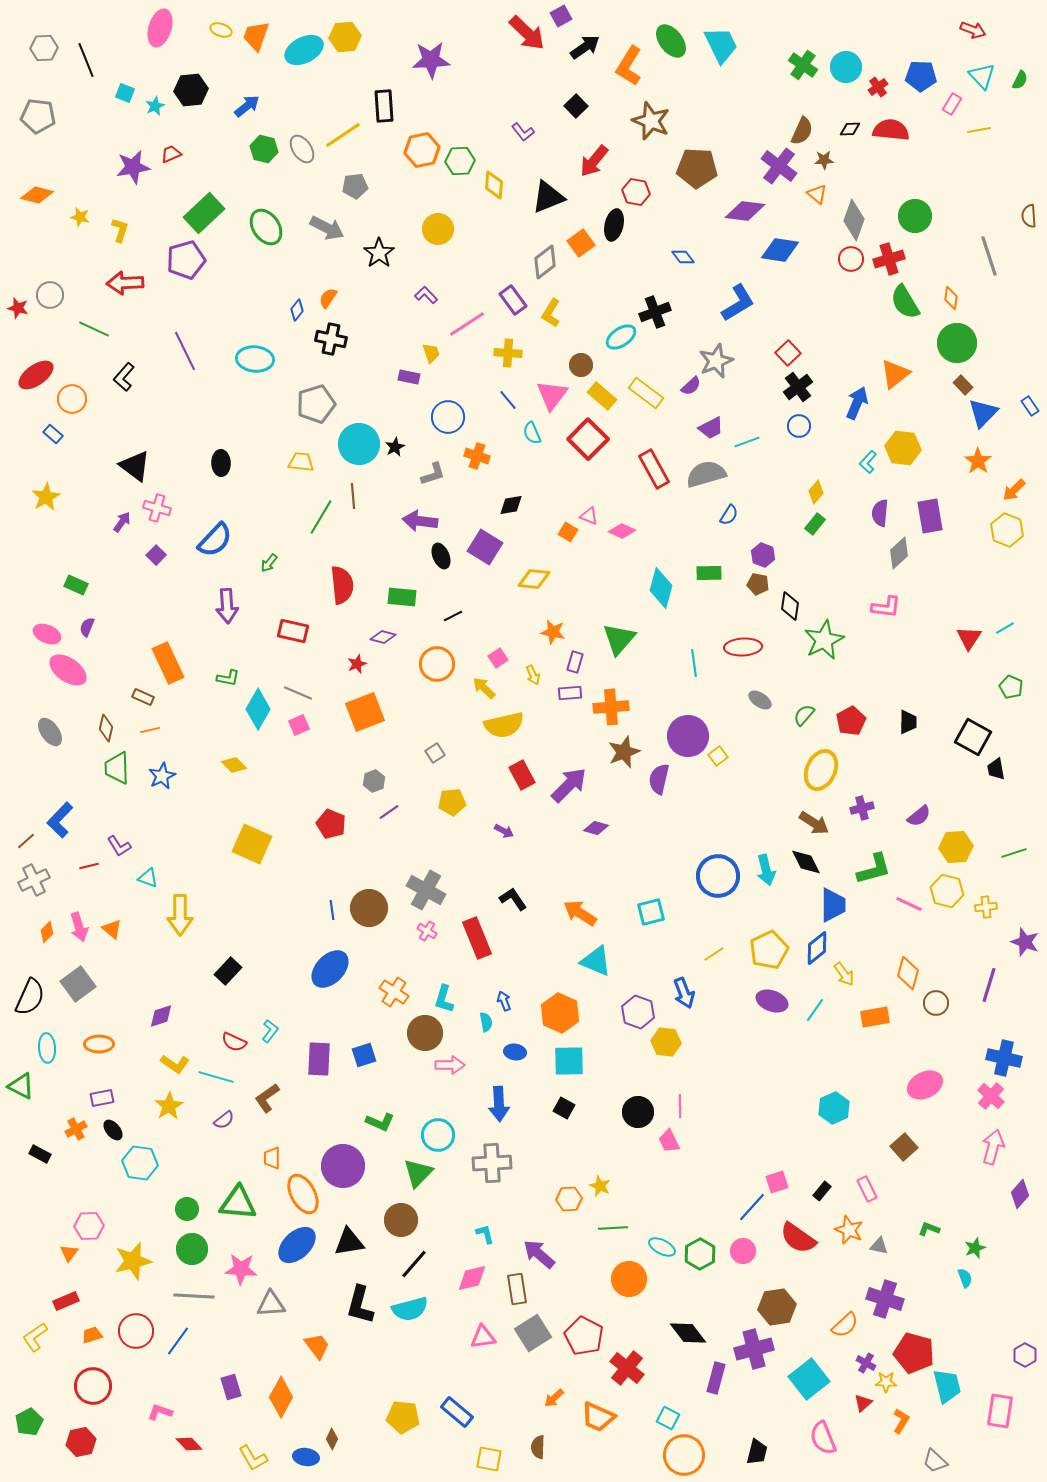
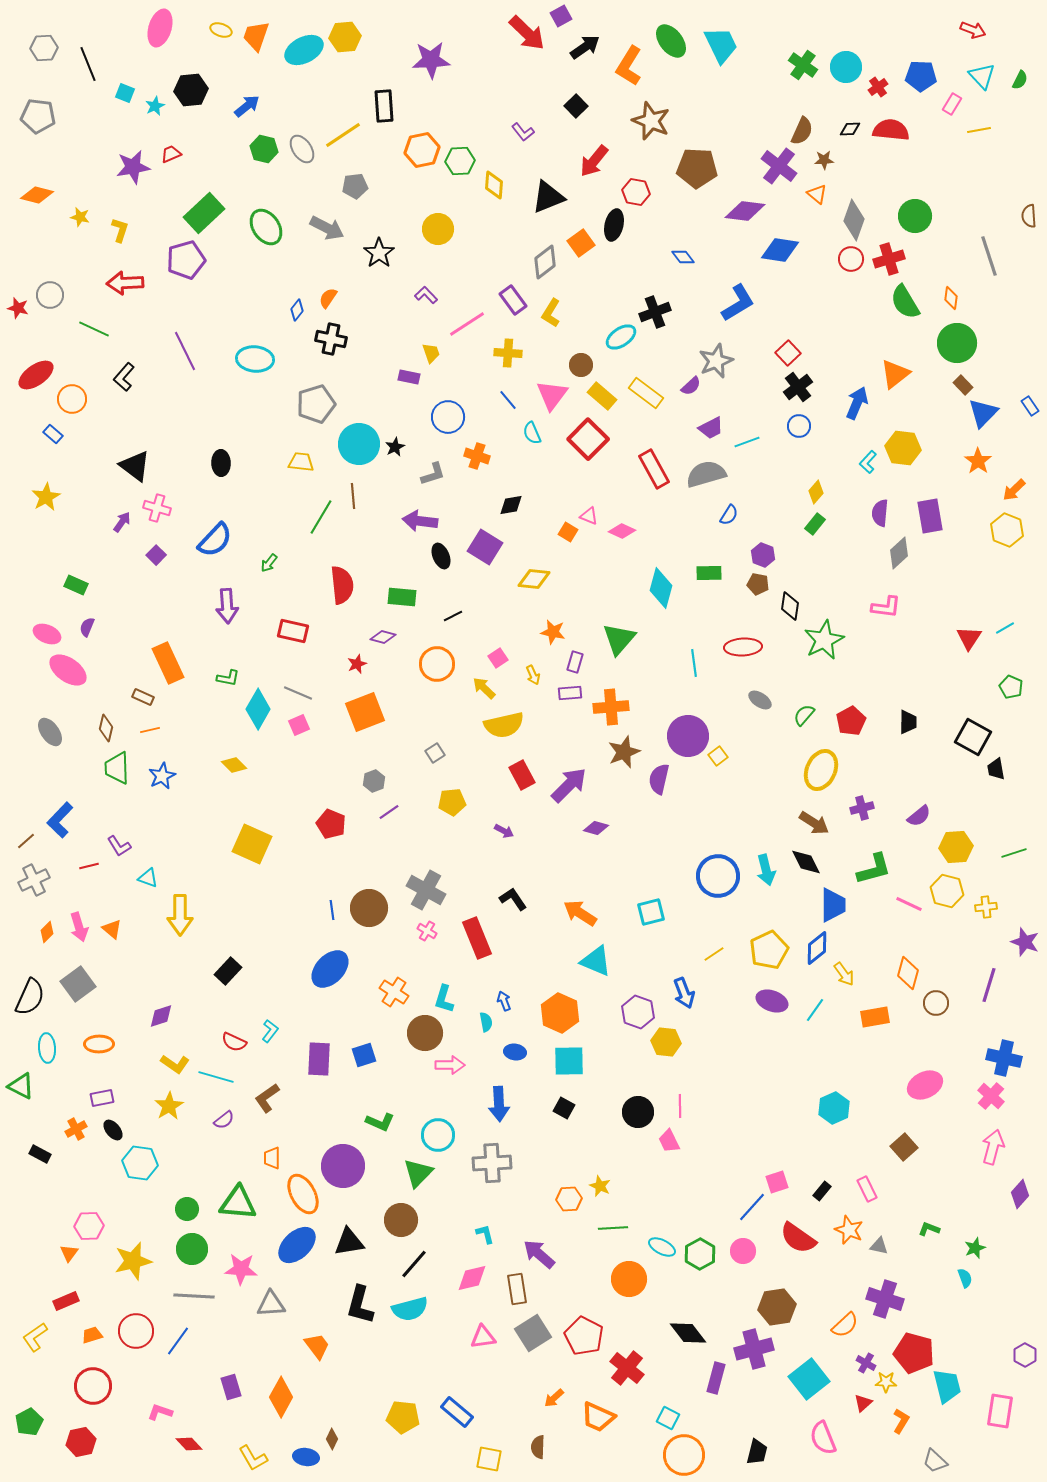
black line at (86, 60): moved 2 px right, 4 px down
